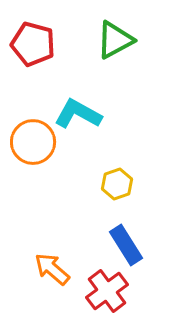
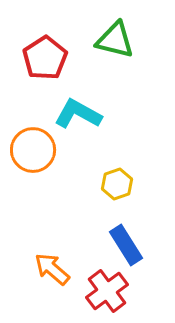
green triangle: rotated 42 degrees clockwise
red pentagon: moved 12 px right, 14 px down; rotated 24 degrees clockwise
orange circle: moved 8 px down
